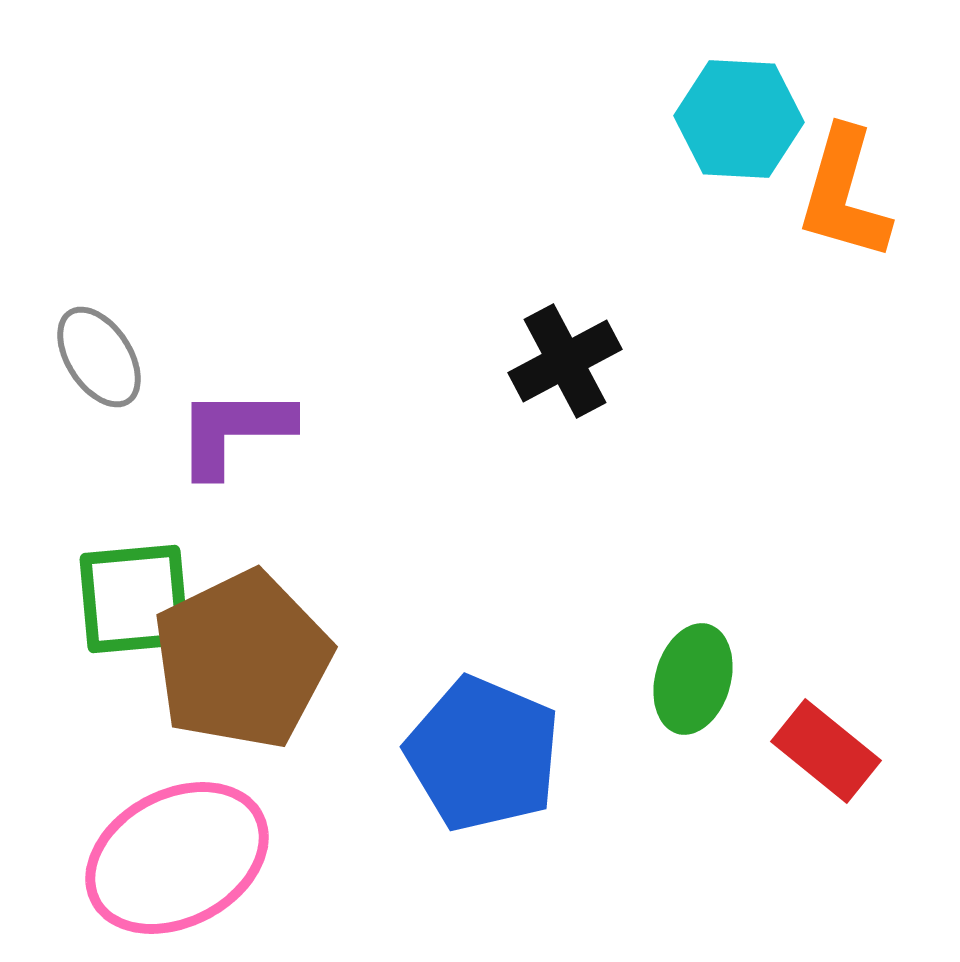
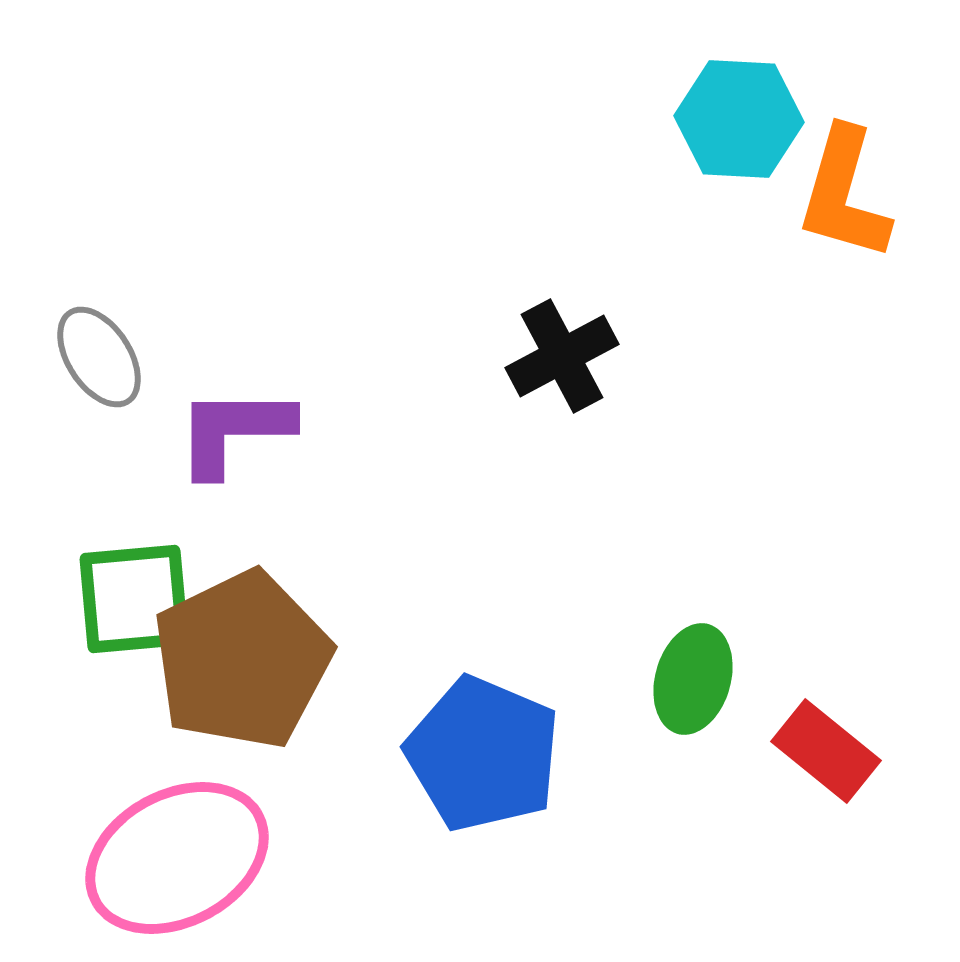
black cross: moved 3 px left, 5 px up
